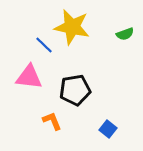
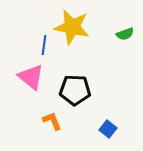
blue line: rotated 54 degrees clockwise
pink triangle: moved 2 px right; rotated 32 degrees clockwise
black pentagon: rotated 12 degrees clockwise
